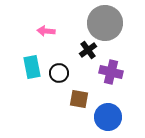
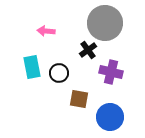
blue circle: moved 2 px right
